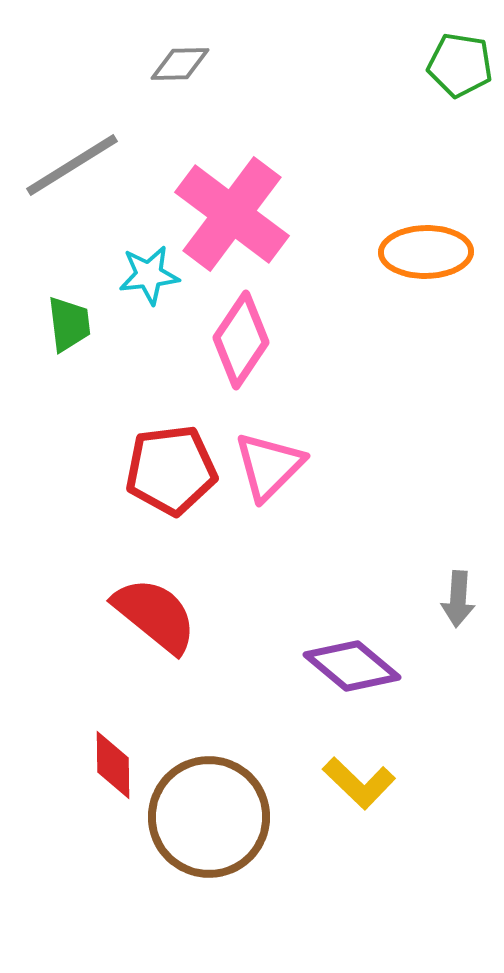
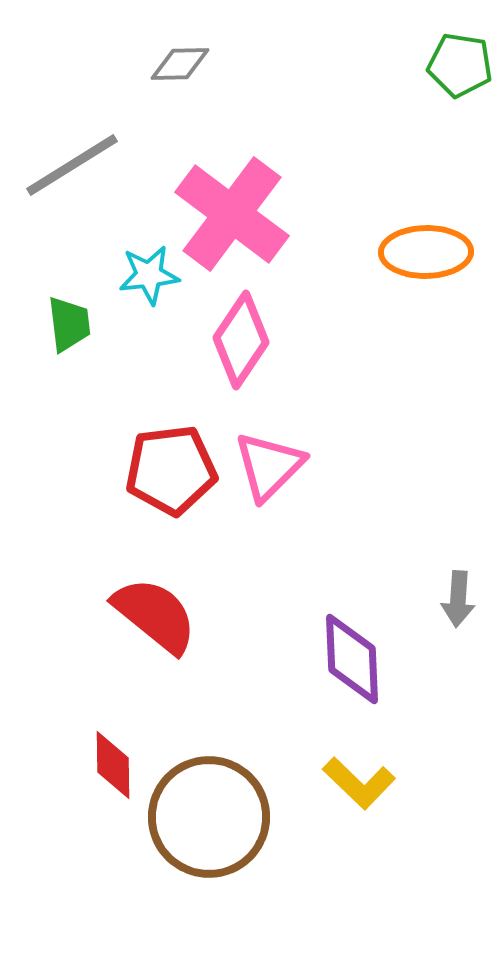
purple diamond: moved 7 px up; rotated 48 degrees clockwise
